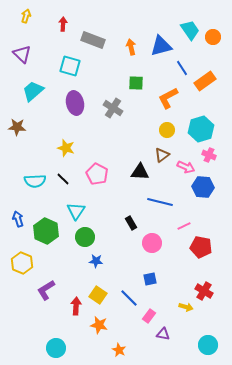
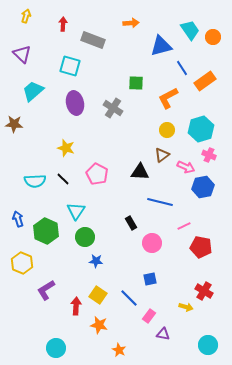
orange arrow at (131, 47): moved 24 px up; rotated 98 degrees clockwise
brown star at (17, 127): moved 3 px left, 3 px up
blue hexagon at (203, 187): rotated 15 degrees counterclockwise
